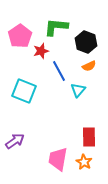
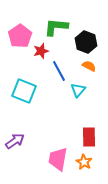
orange semicircle: rotated 128 degrees counterclockwise
